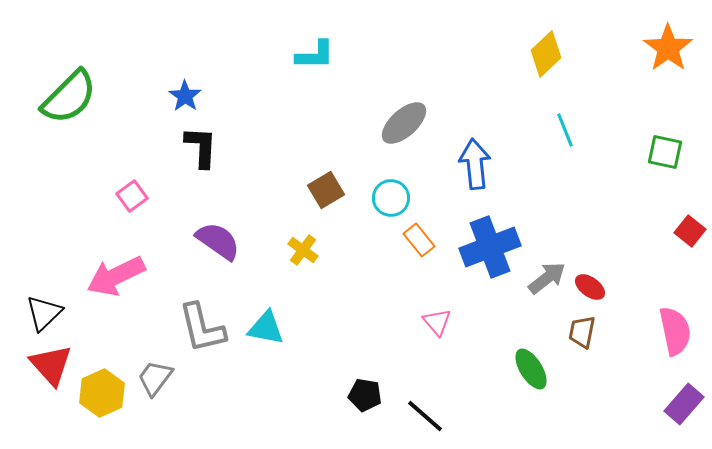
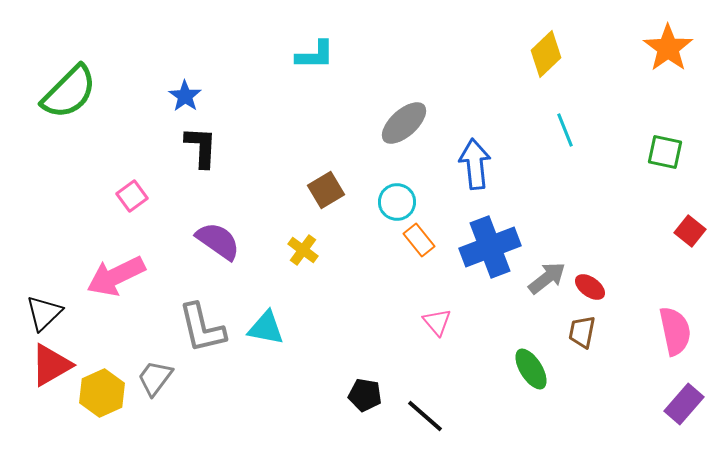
green semicircle: moved 5 px up
cyan circle: moved 6 px right, 4 px down
red triangle: rotated 42 degrees clockwise
